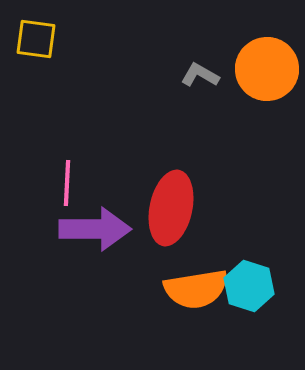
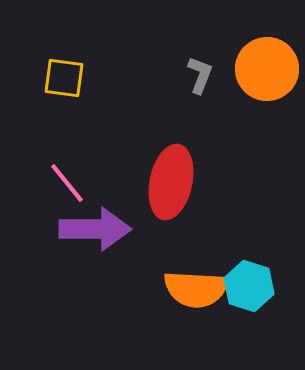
yellow square: moved 28 px right, 39 px down
gray L-shape: rotated 81 degrees clockwise
pink line: rotated 42 degrees counterclockwise
red ellipse: moved 26 px up
orange semicircle: rotated 12 degrees clockwise
